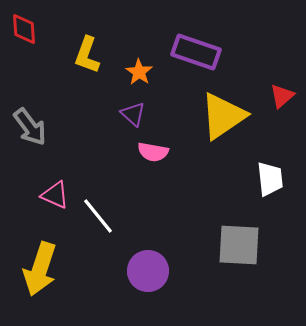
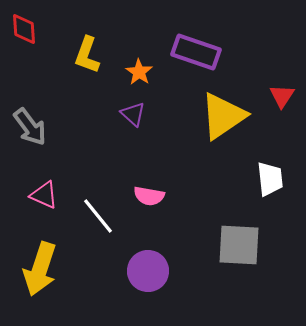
red triangle: rotated 16 degrees counterclockwise
pink semicircle: moved 4 px left, 44 px down
pink triangle: moved 11 px left
